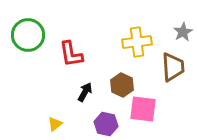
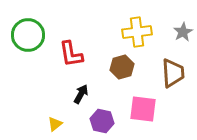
yellow cross: moved 10 px up
brown trapezoid: moved 6 px down
brown hexagon: moved 18 px up; rotated 20 degrees clockwise
black arrow: moved 4 px left, 2 px down
purple hexagon: moved 4 px left, 3 px up
